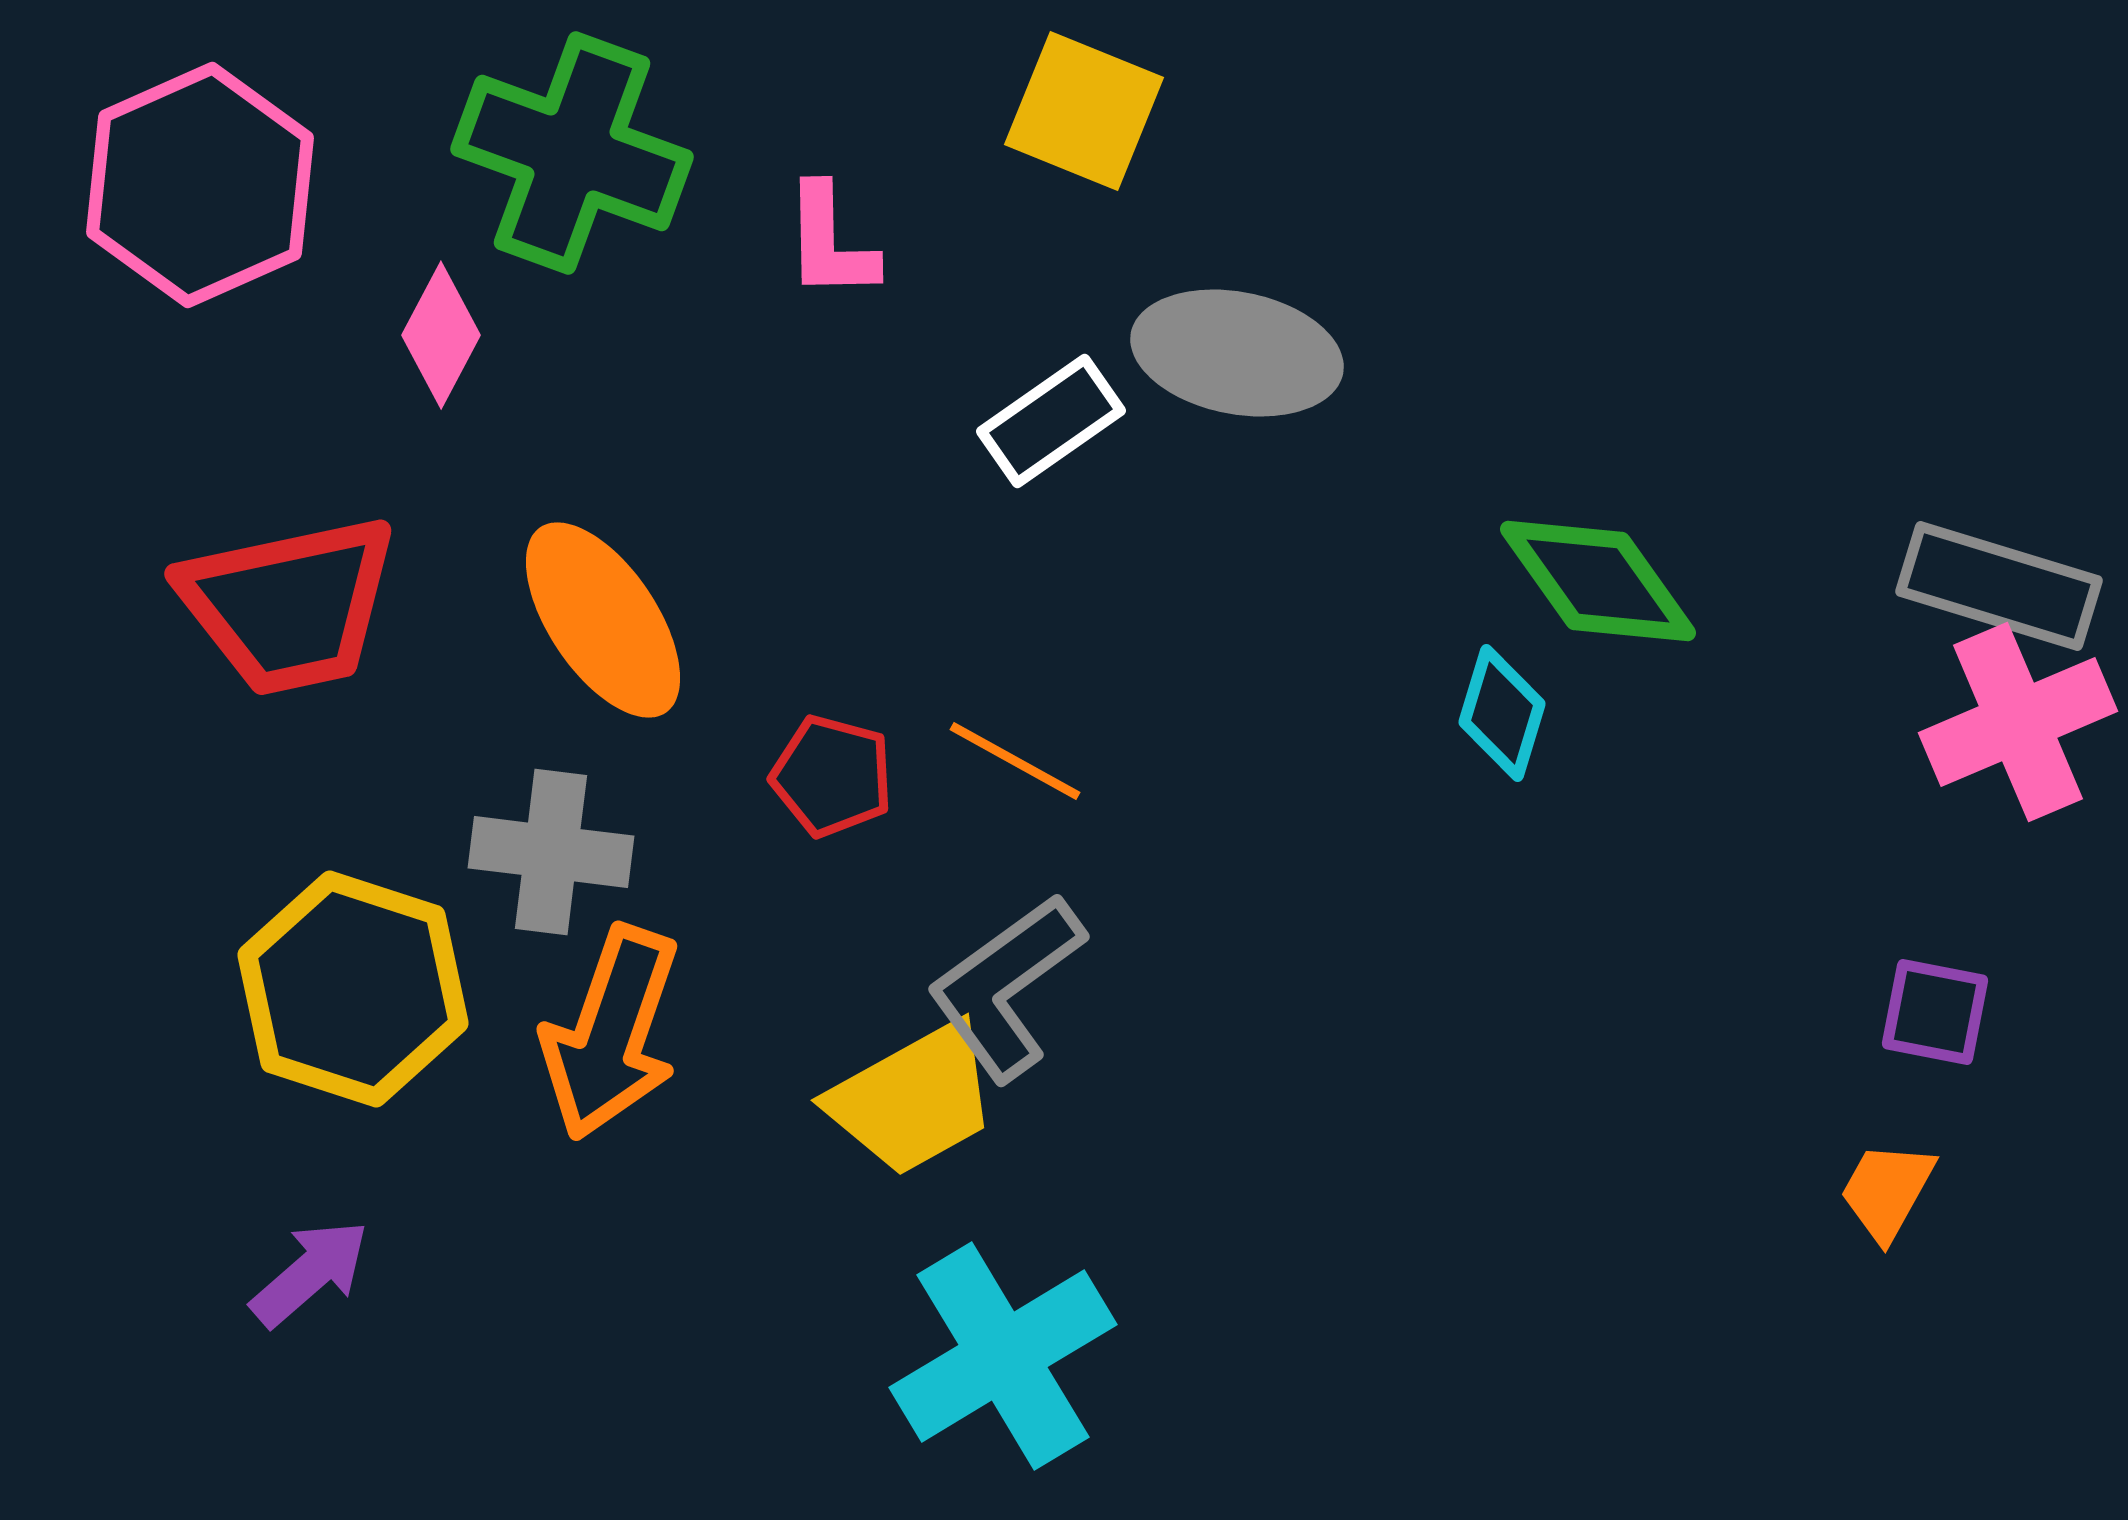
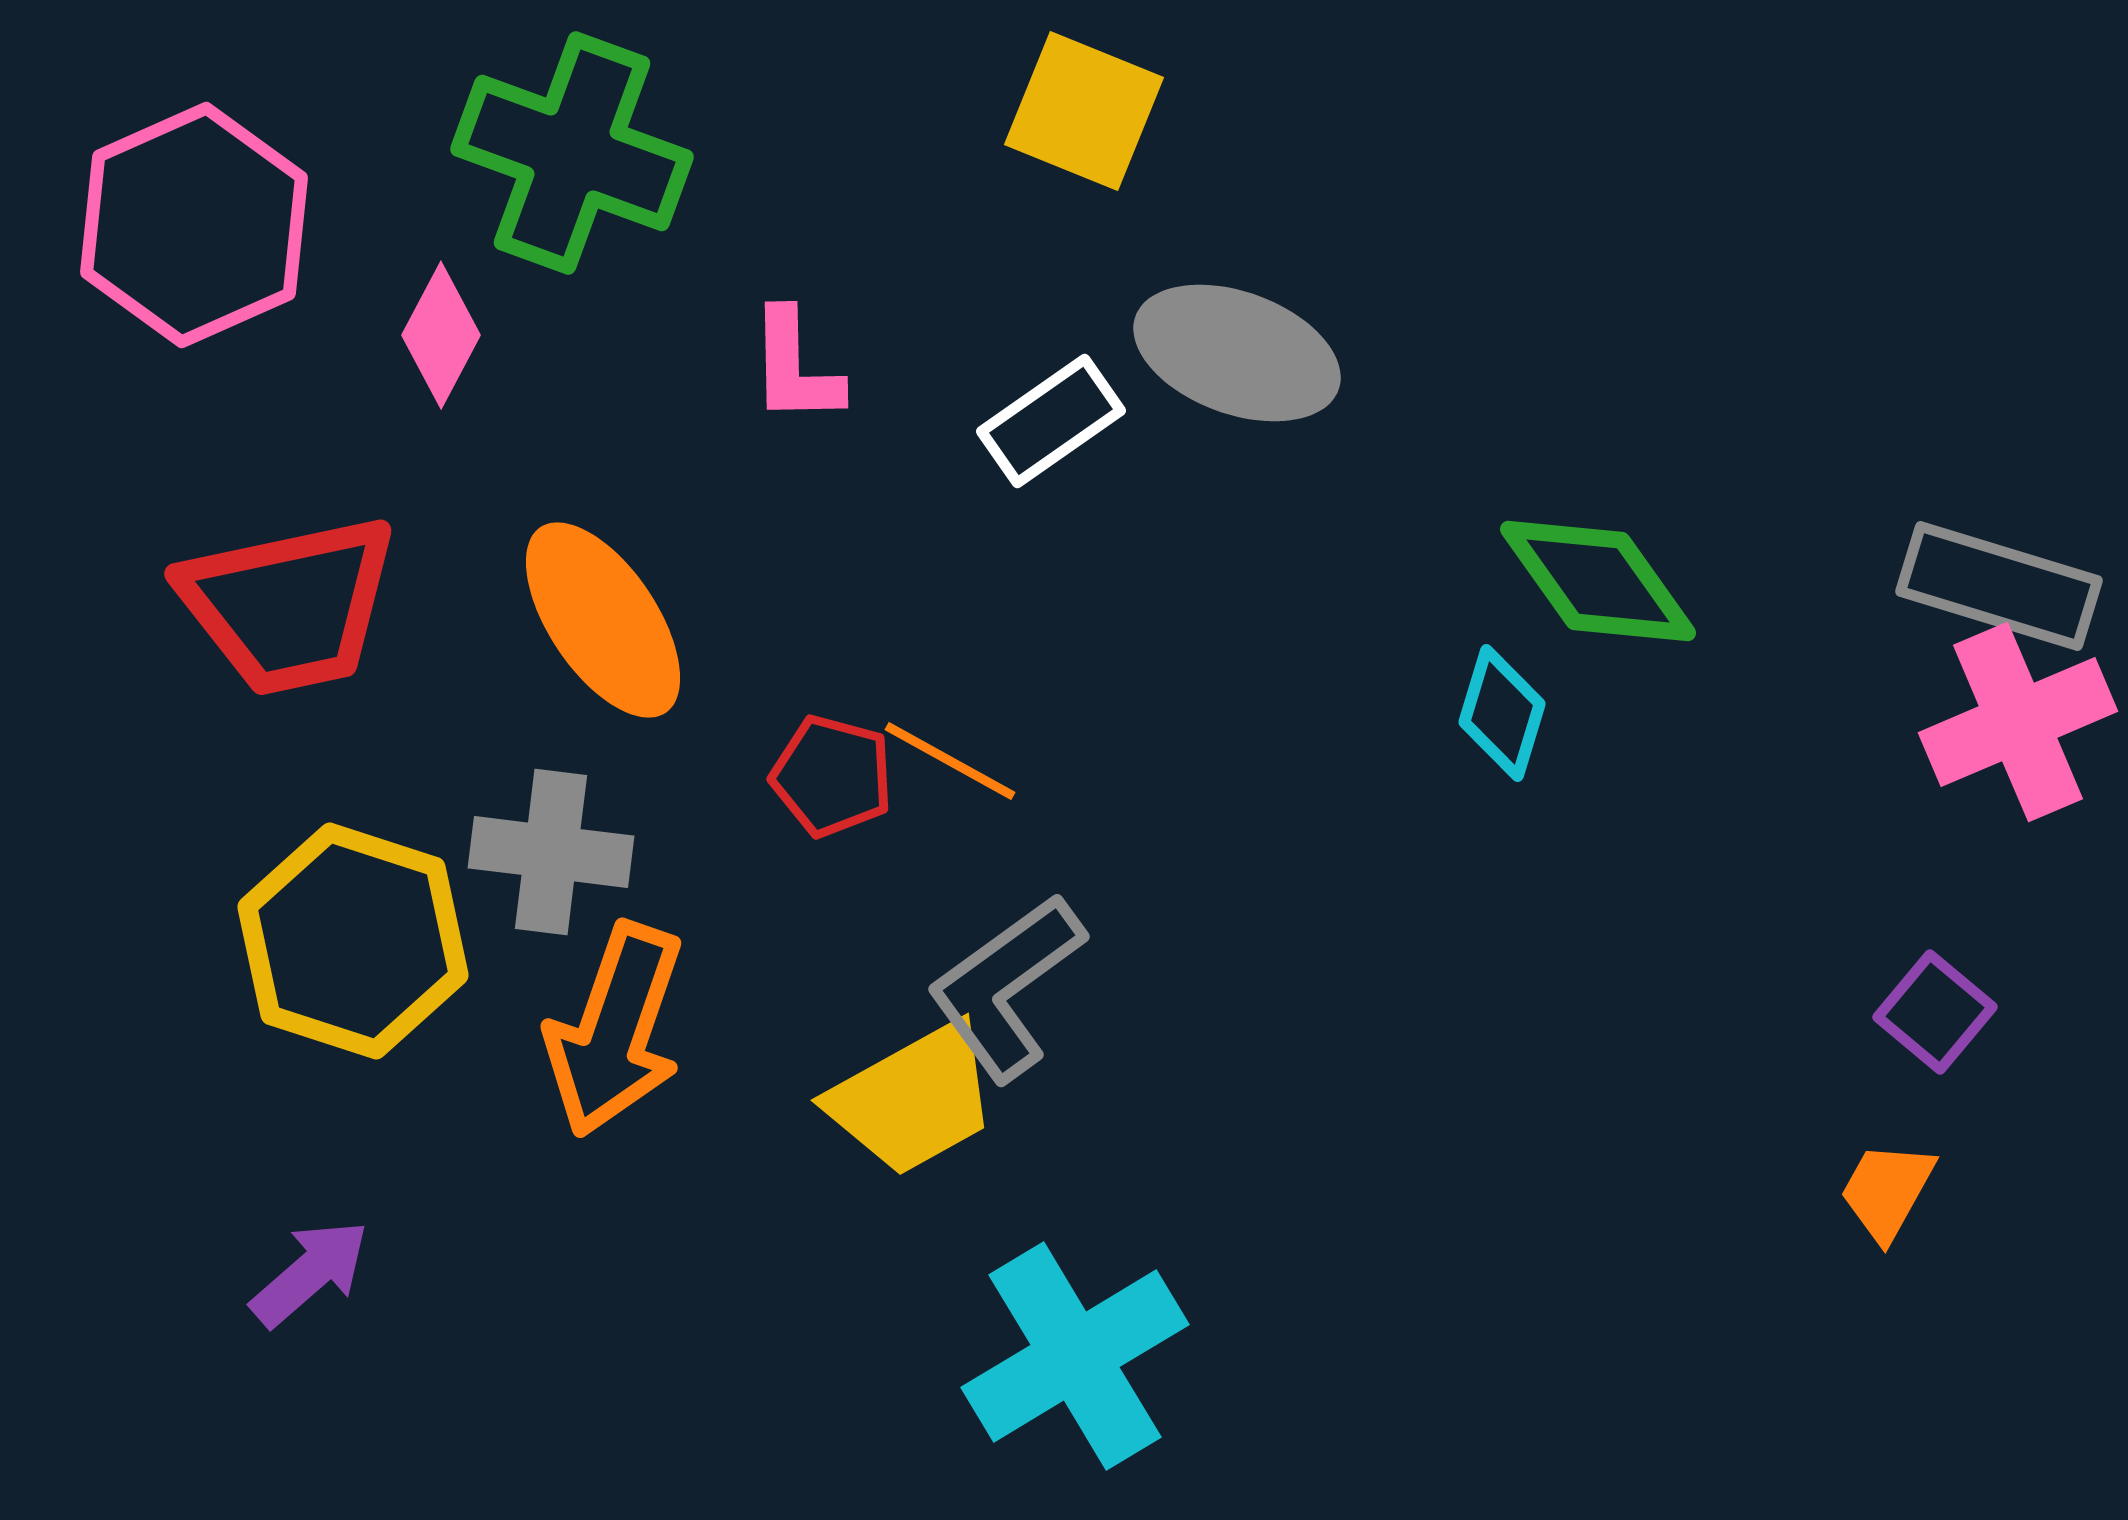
pink hexagon: moved 6 px left, 40 px down
pink L-shape: moved 35 px left, 125 px down
gray ellipse: rotated 9 degrees clockwise
orange line: moved 65 px left
yellow hexagon: moved 48 px up
purple square: rotated 29 degrees clockwise
orange arrow: moved 4 px right, 3 px up
cyan cross: moved 72 px right
